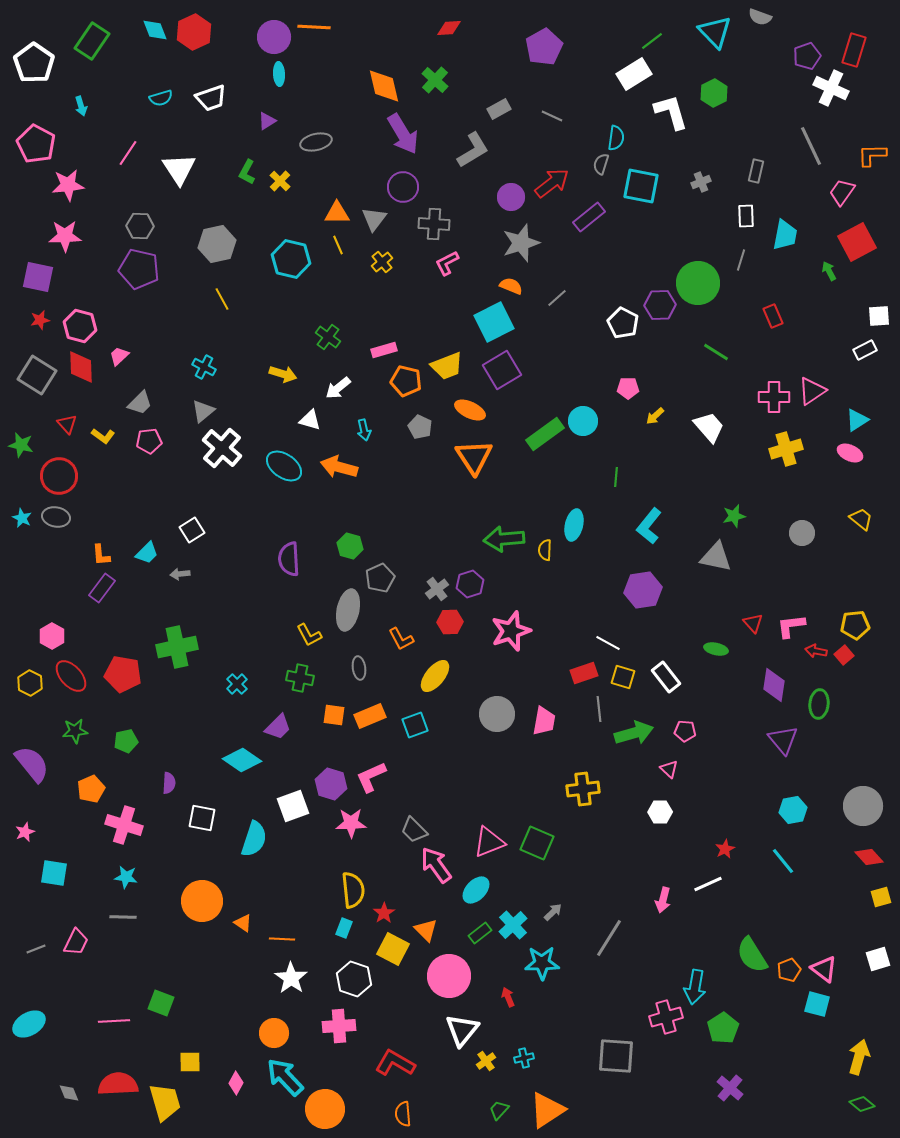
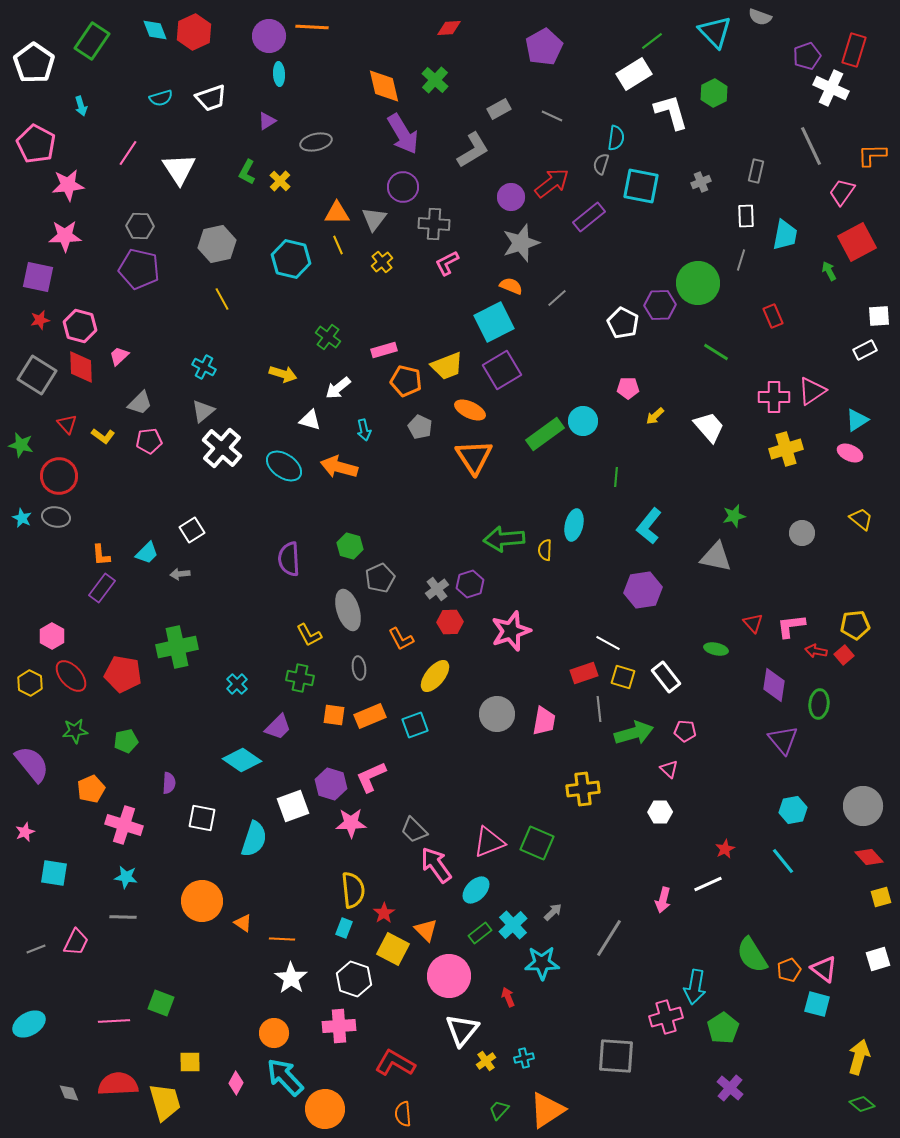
orange line at (314, 27): moved 2 px left
purple circle at (274, 37): moved 5 px left, 1 px up
gray ellipse at (348, 610): rotated 30 degrees counterclockwise
